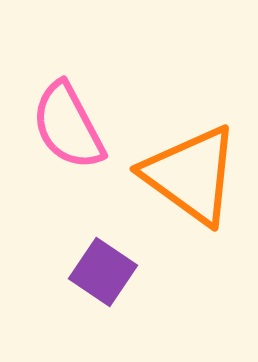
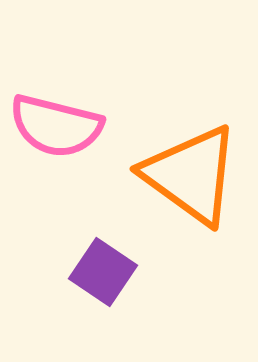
pink semicircle: moved 12 px left; rotated 48 degrees counterclockwise
